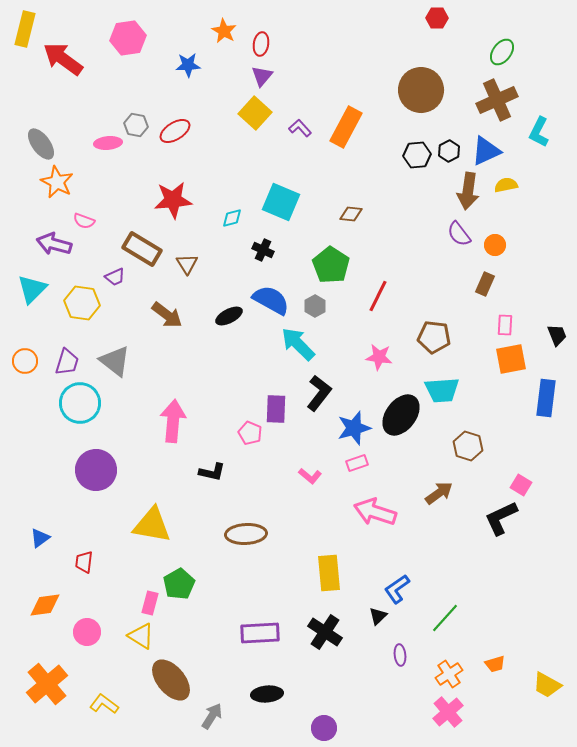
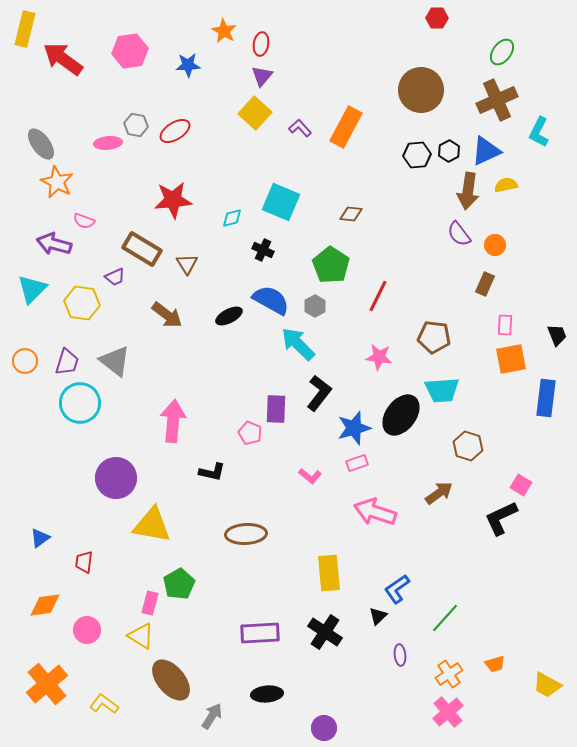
pink hexagon at (128, 38): moved 2 px right, 13 px down
purple circle at (96, 470): moved 20 px right, 8 px down
pink circle at (87, 632): moved 2 px up
